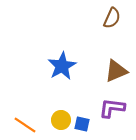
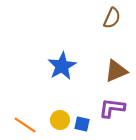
yellow circle: moved 1 px left
